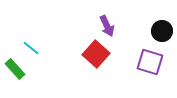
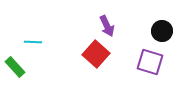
cyan line: moved 2 px right, 6 px up; rotated 36 degrees counterclockwise
green rectangle: moved 2 px up
